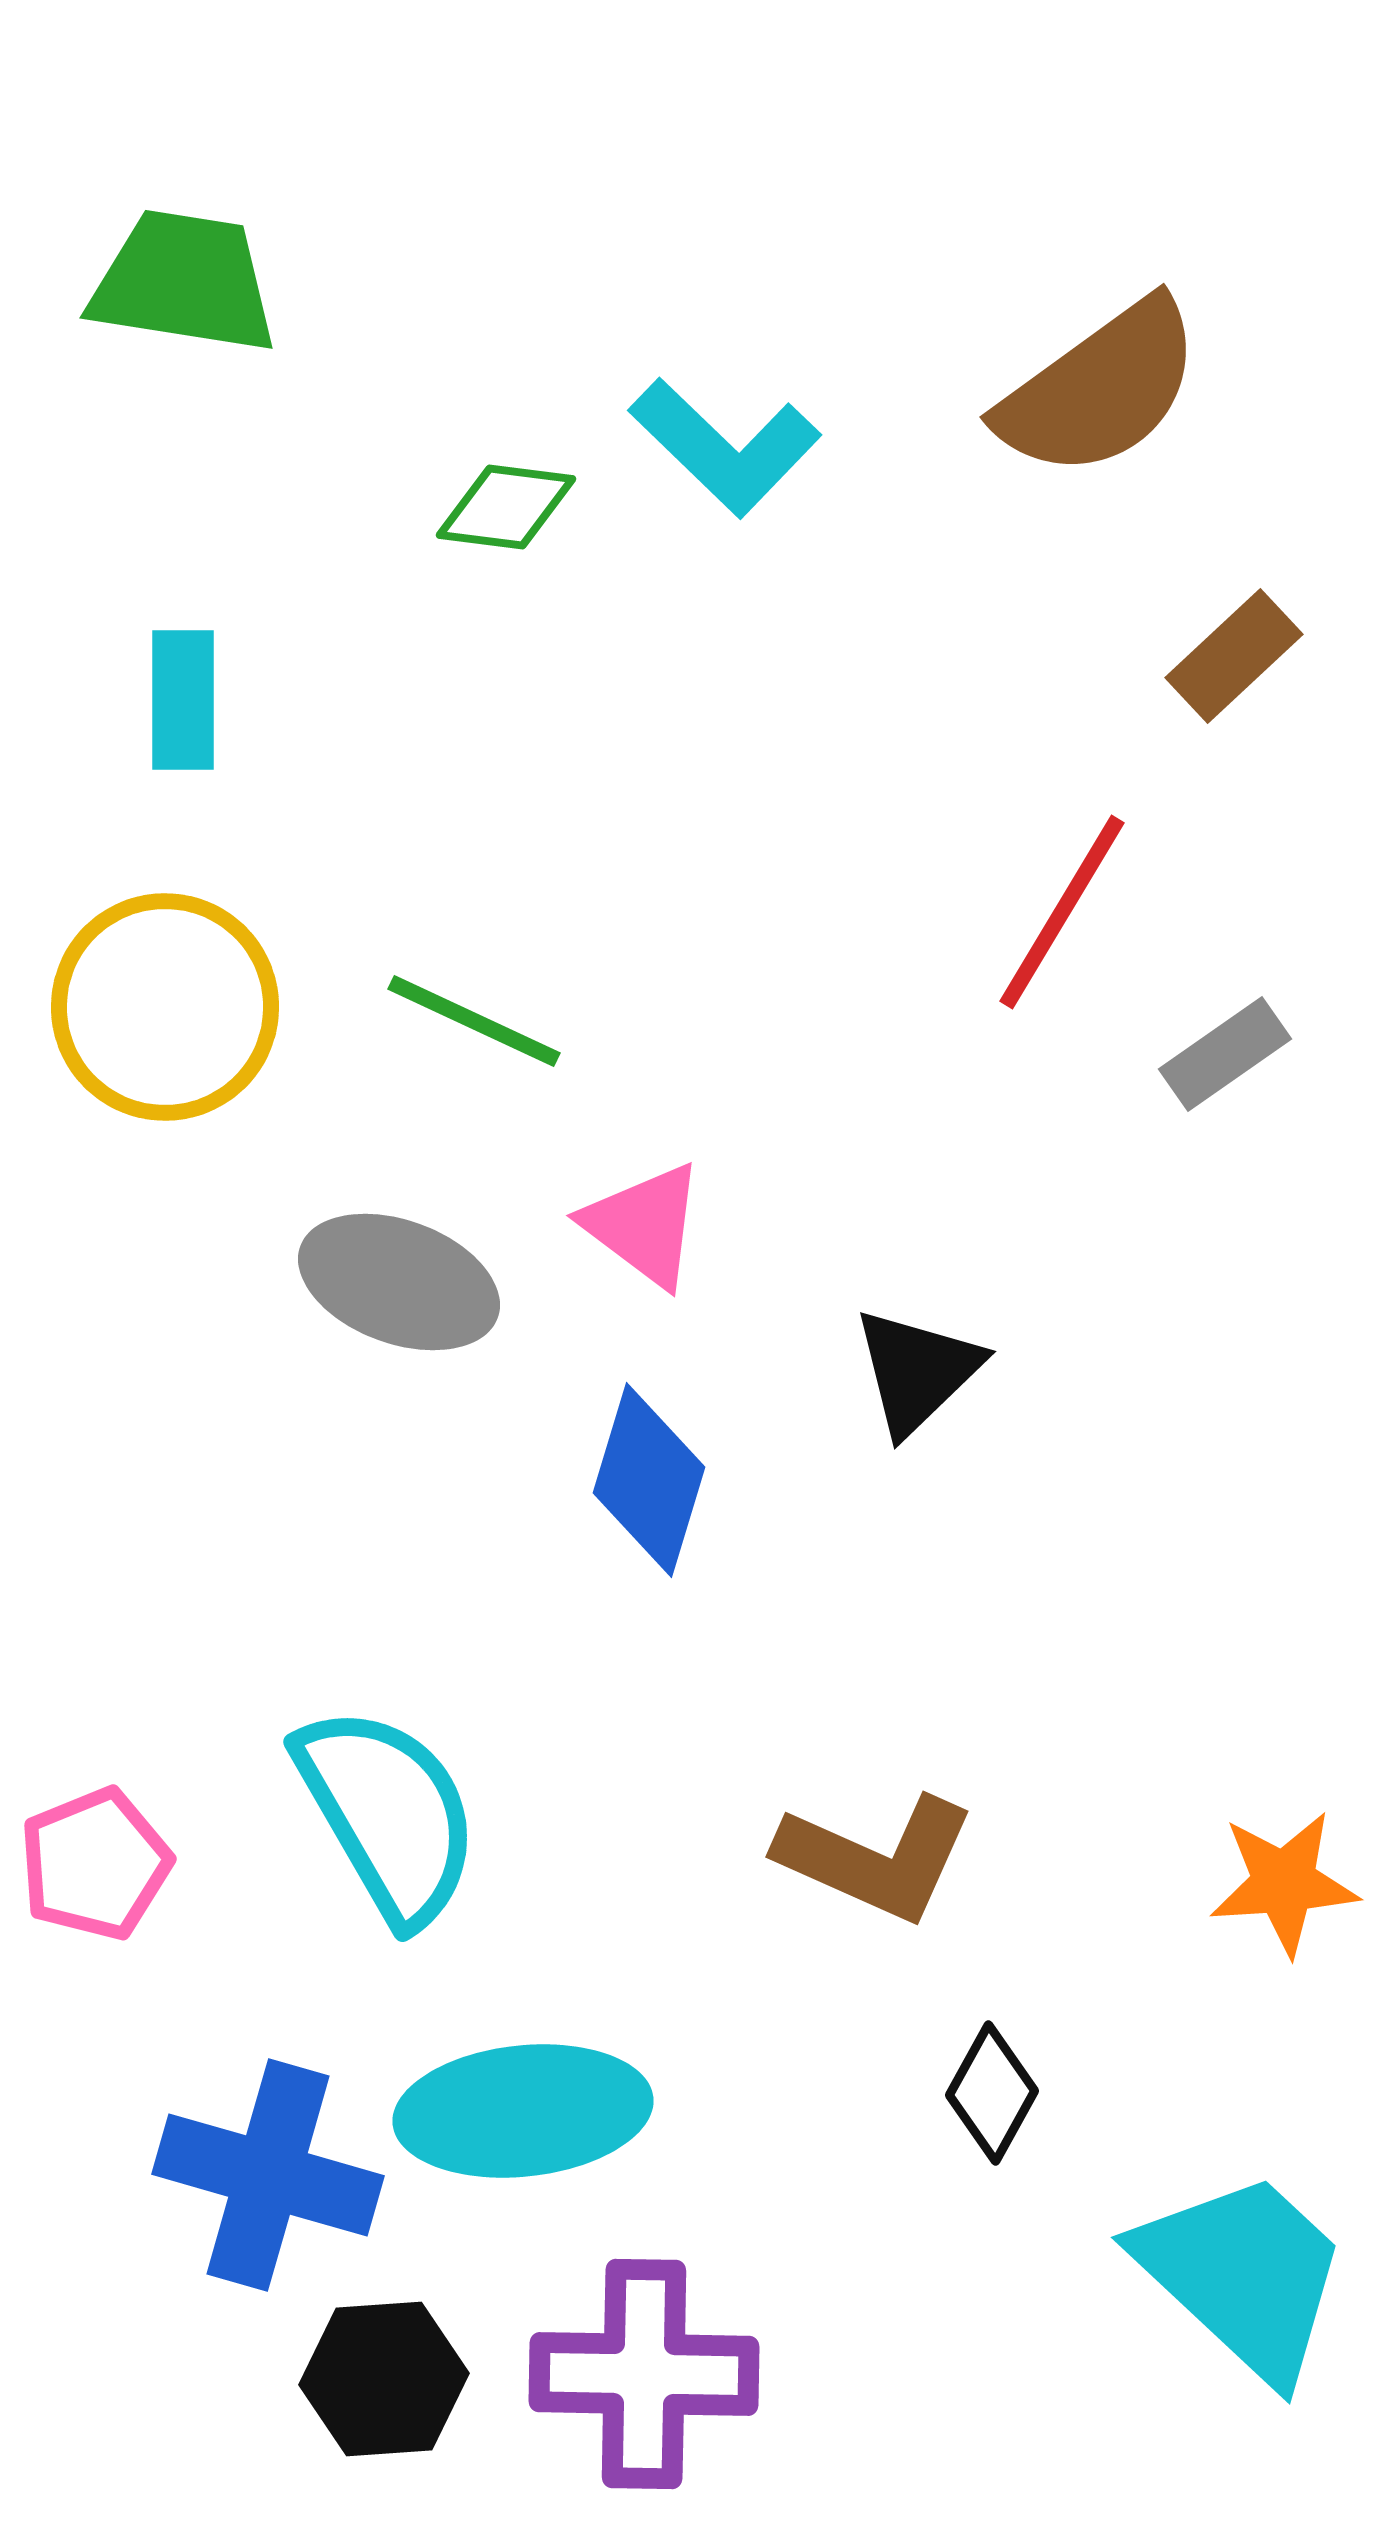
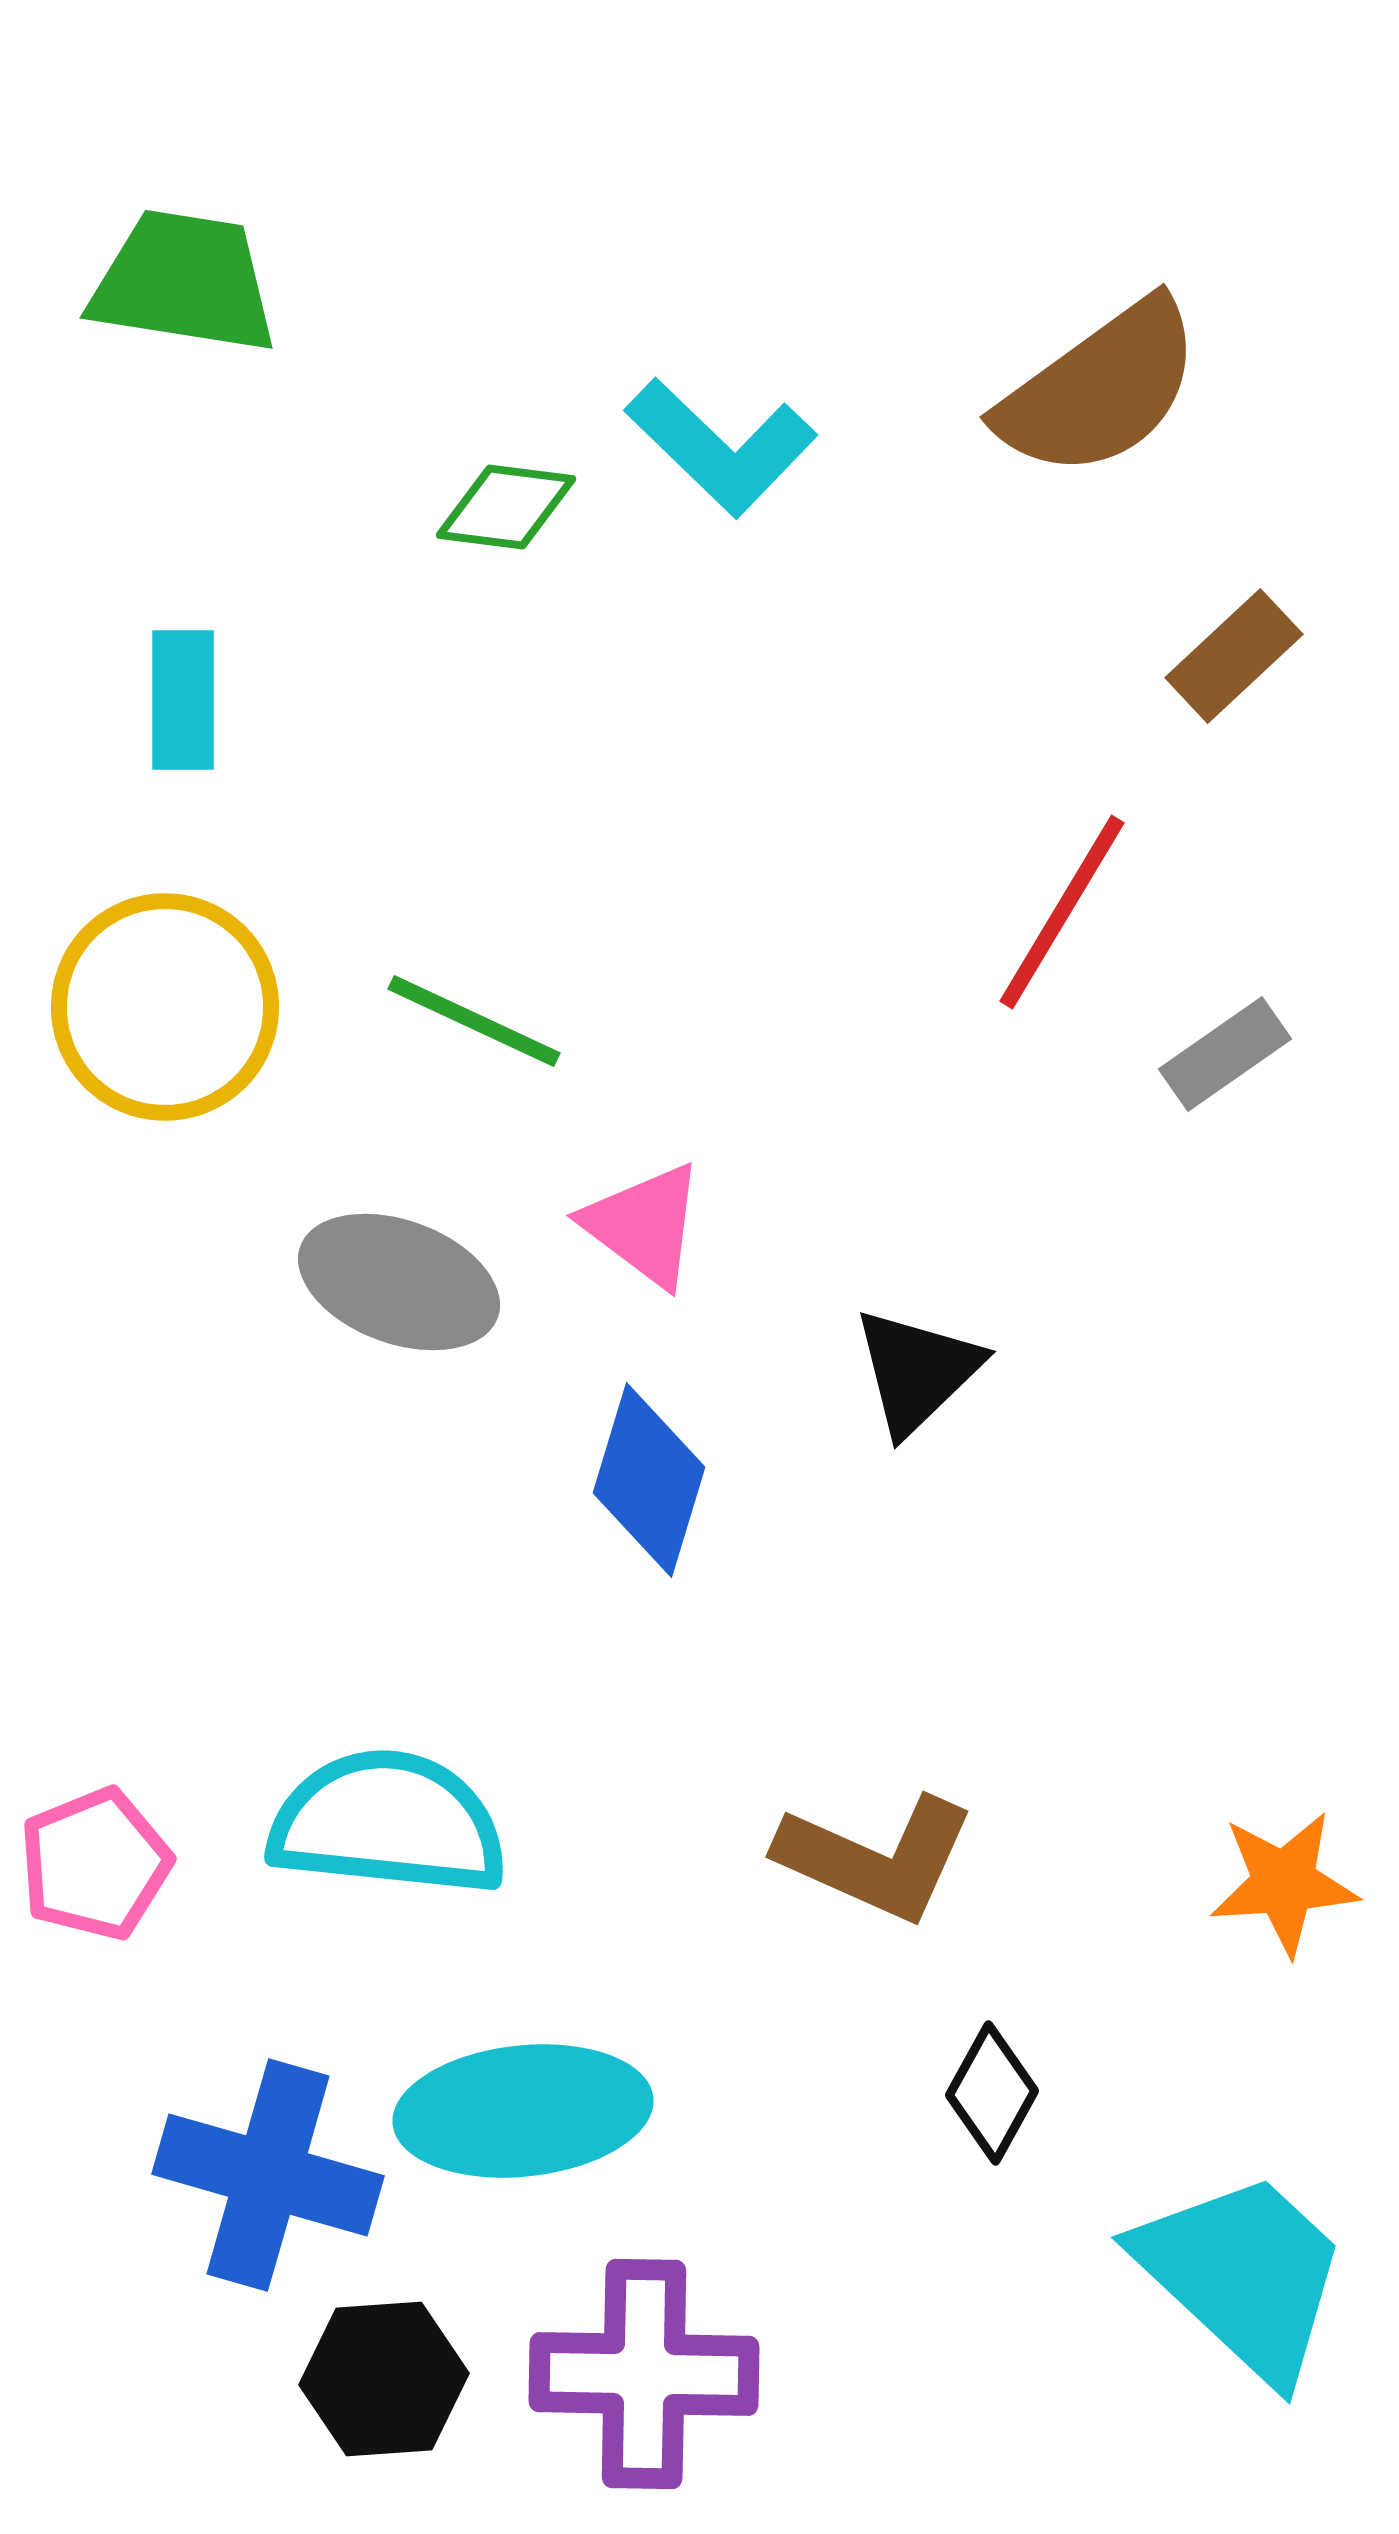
cyan L-shape: moved 4 px left
cyan semicircle: moved 9 px down; rotated 54 degrees counterclockwise
